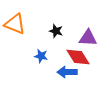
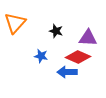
orange triangle: moved 1 px up; rotated 50 degrees clockwise
red diamond: rotated 35 degrees counterclockwise
